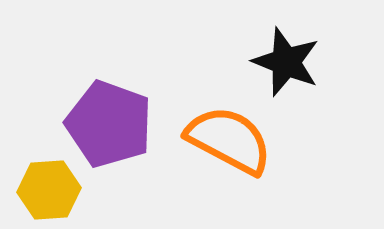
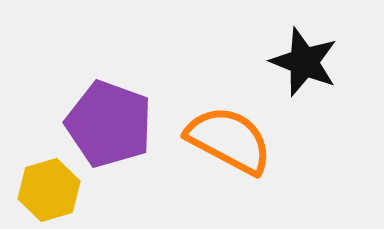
black star: moved 18 px right
yellow hexagon: rotated 12 degrees counterclockwise
